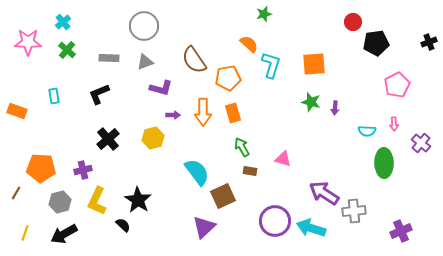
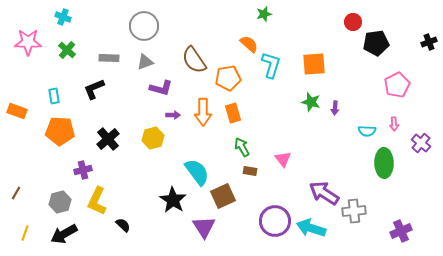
cyan cross at (63, 22): moved 5 px up; rotated 28 degrees counterclockwise
black L-shape at (99, 94): moved 5 px left, 5 px up
pink triangle at (283, 159): rotated 36 degrees clockwise
orange pentagon at (41, 168): moved 19 px right, 37 px up
black star at (138, 200): moved 35 px right
purple triangle at (204, 227): rotated 20 degrees counterclockwise
